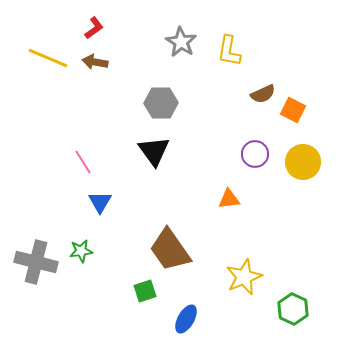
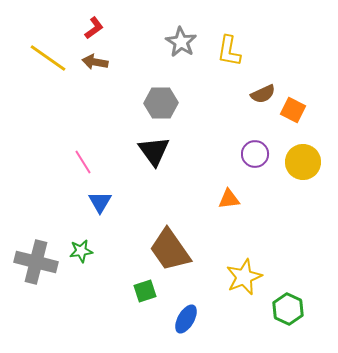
yellow line: rotated 12 degrees clockwise
green hexagon: moved 5 px left
